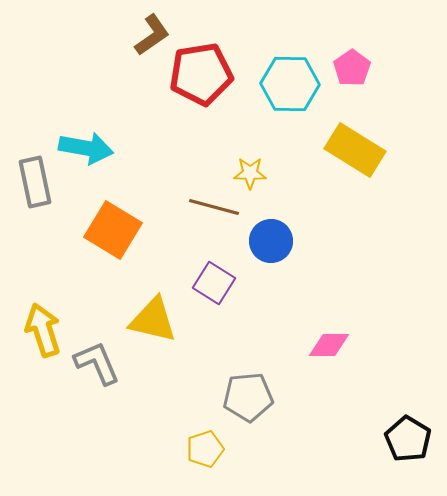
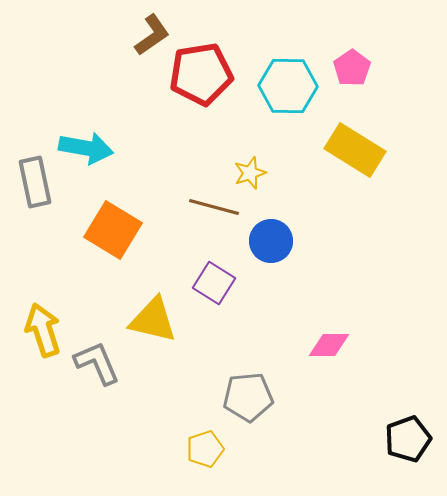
cyan hexagon: moved 2 px left, 2 px down
yellow star: rotated 20 degrees counterclockwise
black pentagon: rotated 21 degrees clockwise
